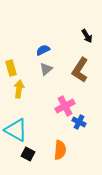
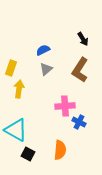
black arrow: moved 4 px left, 3 px down
yellow rectangle: rotated 35 degrees clockwise
pink cross: rotated 24 degrees clockwise
